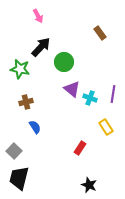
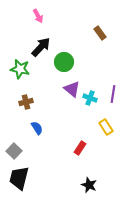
blue semicircle: moved 2 px right, 1 px down
